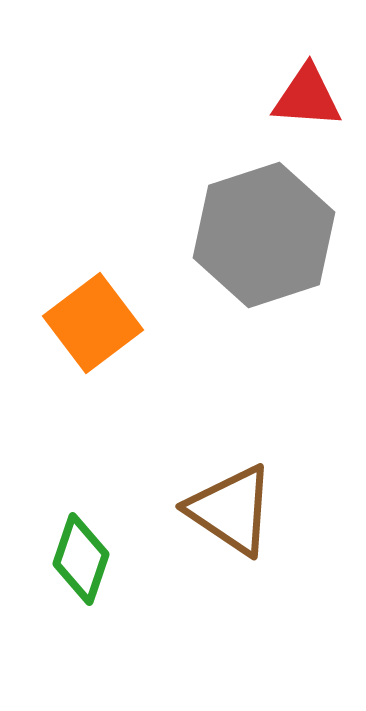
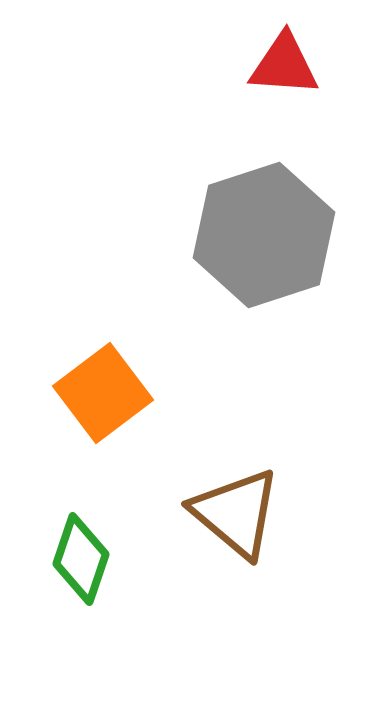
red triangle: moved 23 px left, 32 px up
orange square: moved 10 px right, 70 px down
brown triangle: moved 5 px right, 3 px down; rotated 6 degrees clockwise
